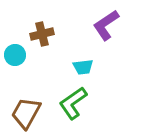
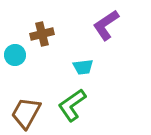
green L-shape: moved 1 px left, 2 px down
